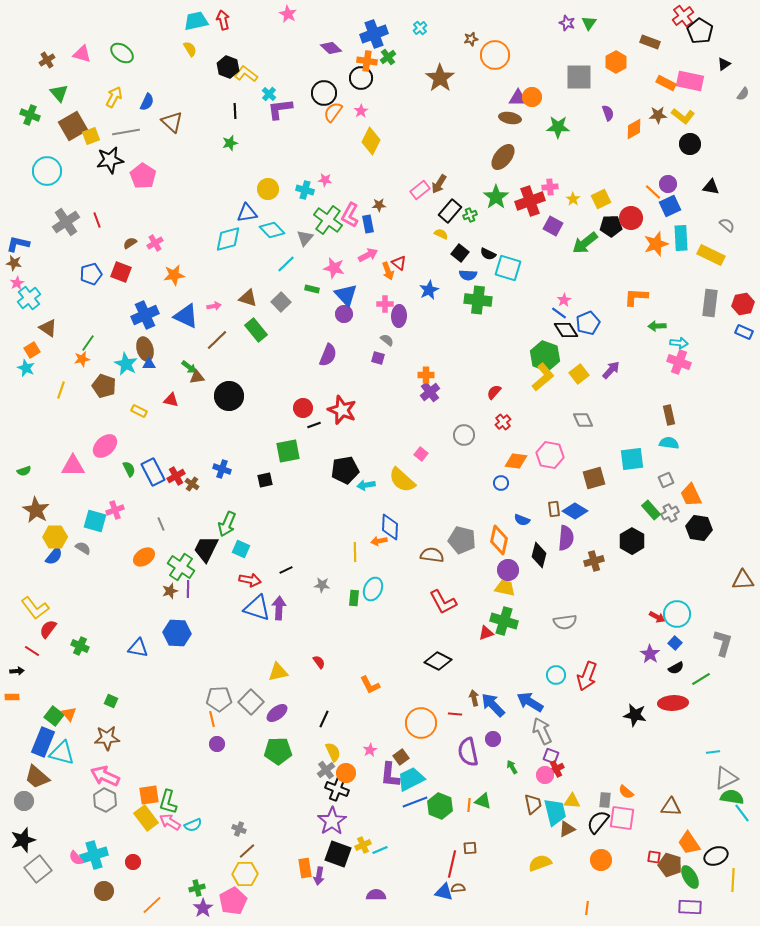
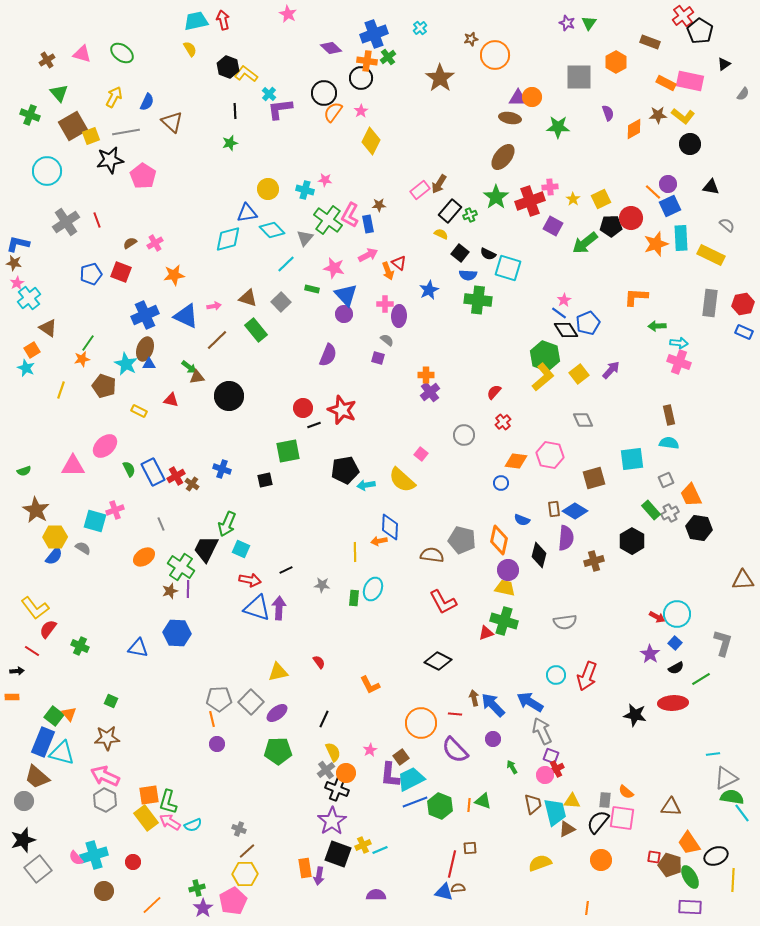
brown ellipse at (145, 349): rotated 35 degrees clockwise
purple semicircle at (468, 752): moved 13 px left, 2 px up; rotated 32 degrees counterclockwise
cyan line at (713, 752): moved 2 px down
